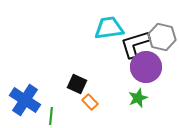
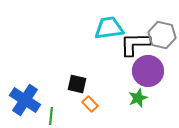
gray hexagon: moved 2 px up
black L-shape: rotated 16 degrees clockwise
purple circle: moved 2 px right, 4 px down
black square: rotated 12 degrees counterclockwise
orange rectangle: moved 2 px down
